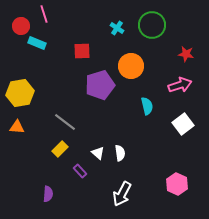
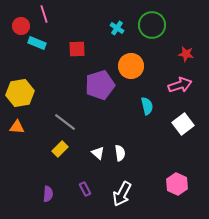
red square: moved 5 px left, 2 px up
purple rectangle: moved 5 px right, 18 px down; rotated 16 degrees clockwise
